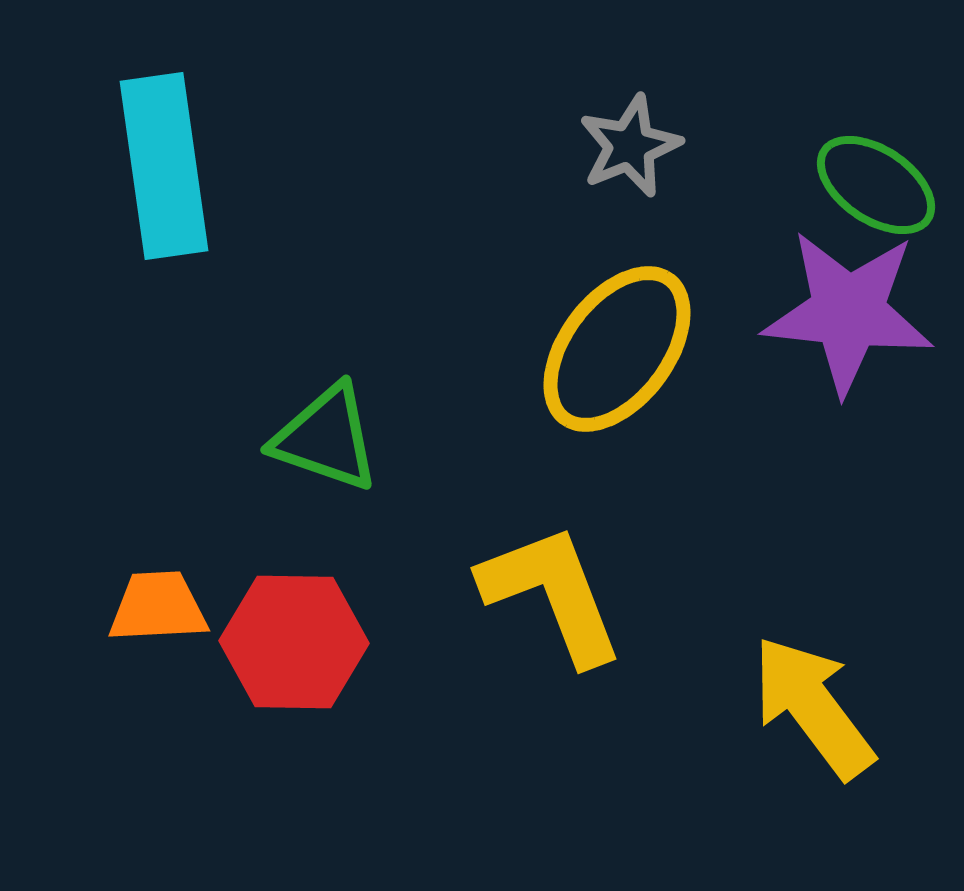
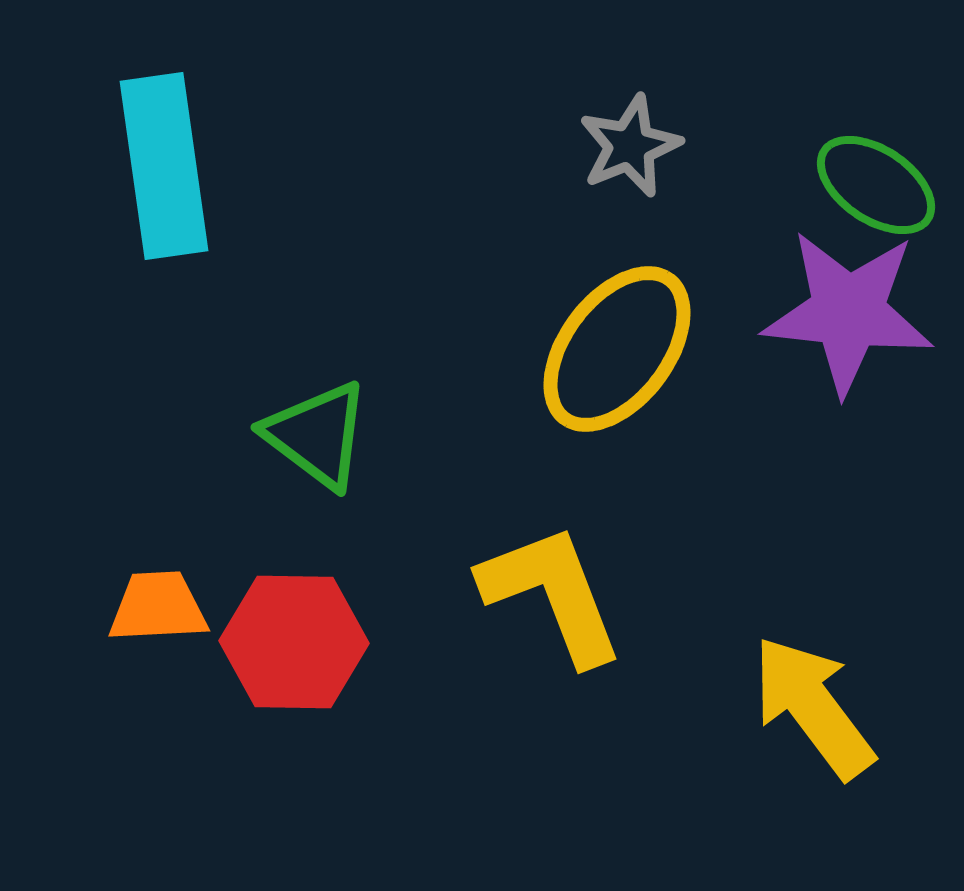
green triangle: moved 9 px left, 3 px up; rotated 18 degrees clockwise
